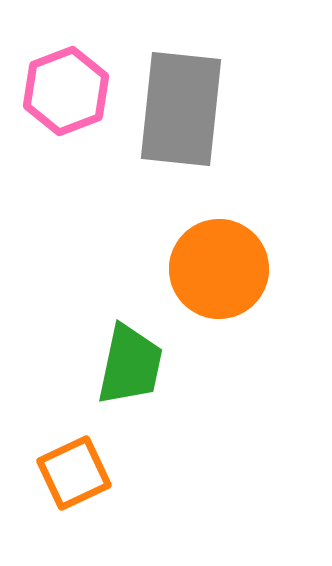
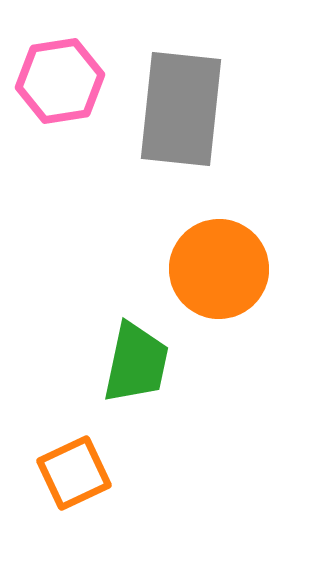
pink hexagon: moved 6 px left, 10 px up; rotated 12 degrees clockwise
green trapezoid: moved 6 px right, 2 px up
